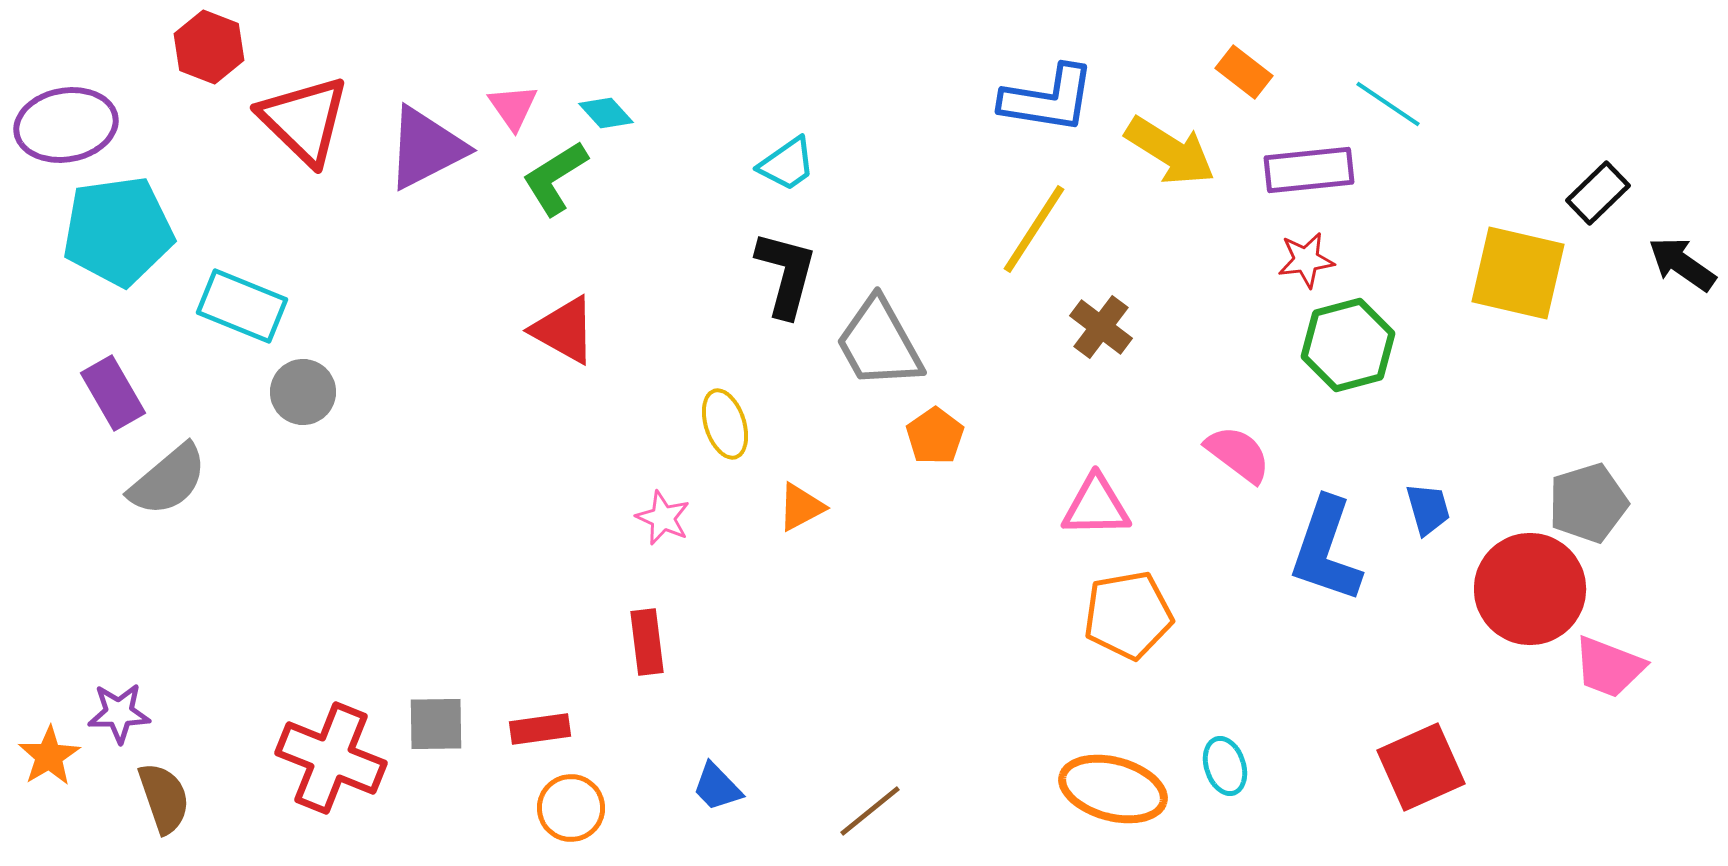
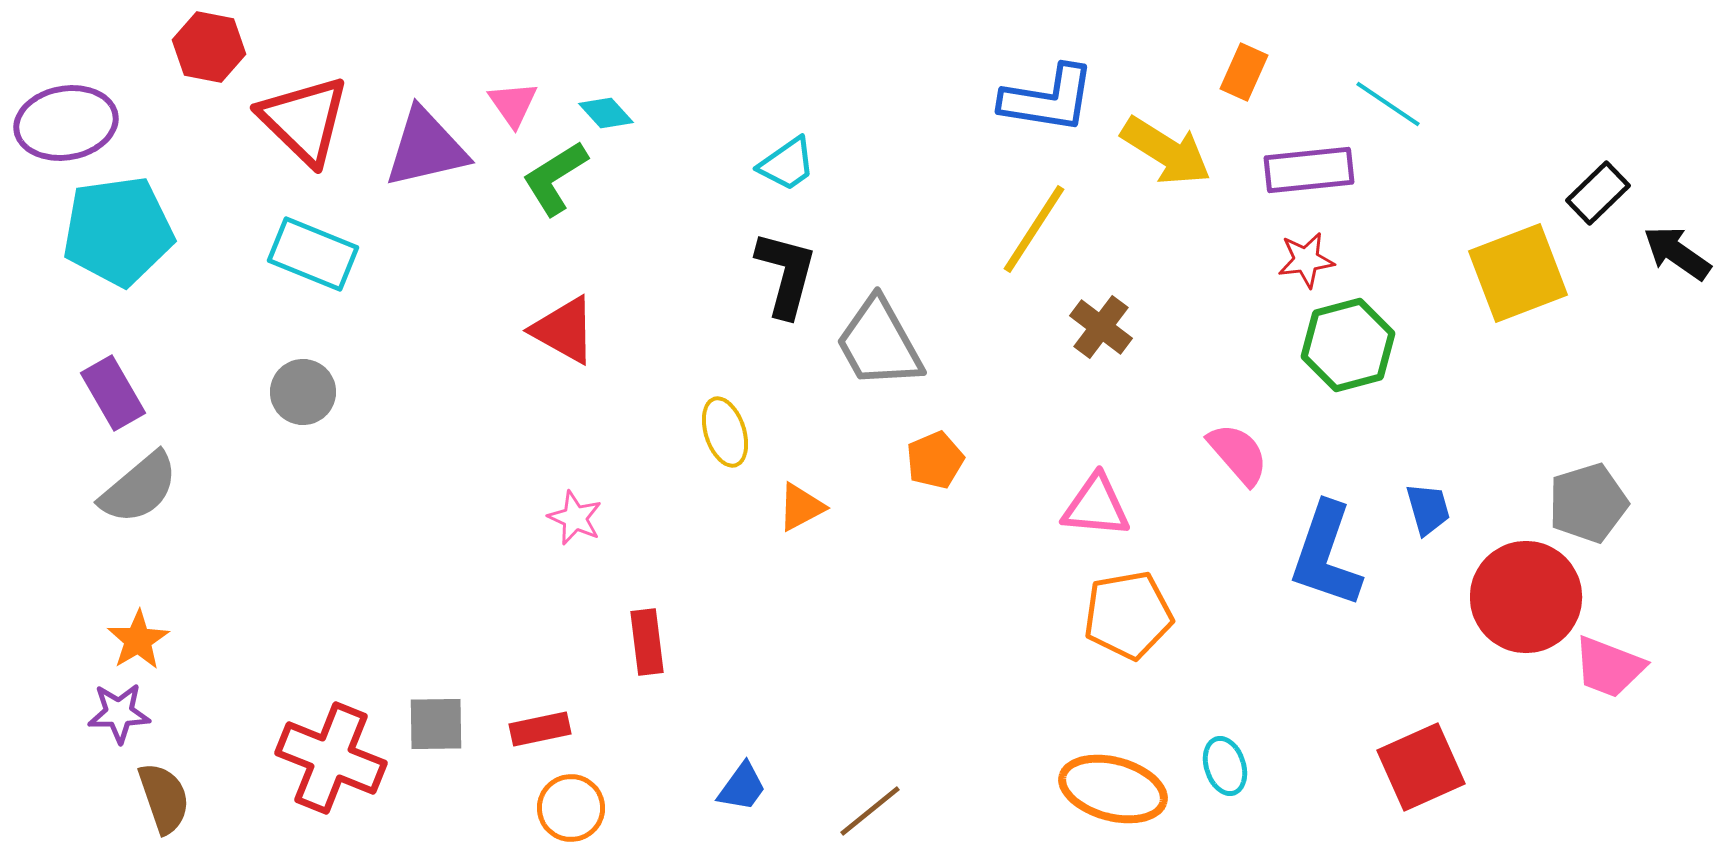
red hexagon at (209, 47): rotated 10 degrees counterclockwise
orange rectangle at (1244, 72): rotated 76 degrees clockwise
pink triangle at (513, 107): moved 3 px up
purple ellipse at (66, 125): moved 2 px up
purple triangle at (426, 148): rotated 14 degrees clockwise
yellow arrow at (1170, 151): moved 4 px left
black arrow at (1682, 264): moved 5 px left, 11 px up
yellow square at (1518, 273): rotated 34 degrees counterclockwise
cyan rectangle at (242, 306): moved 71 px right, 52 px up
yellow ellipse at (725, 424): moved 8 px down
orange pentagon at (935, 436): moved 24 px down; rotated 12 degrees clockwise
pink semicircle at (1238, 454): rotated 12 degrees clockwise
gray semicircle at (168, 480): moved 29 px left, 8 px down
pink triangle at (1096, 506): rotated 6 degrees clockwise
pink star at (663, 518): moved 88 px left
blue L-shape at (1326, 550): moved 5 px down
red circle at (1530, 589): moved 4 px left, 8 px down
red rectangle at (540, 729): rotated 4 degrees counterclockwise
orange star at (49, 756): moved 89 px right, 116 px up
blue trapezoid at (717, 787): moved 25 px right; rotated 100 degrees counterclockwise
